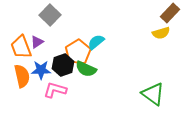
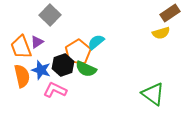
brown rectangle: rotated 12 degrees clockwise
blue star: rotated 18 degrees clockwise
pink L-shape: rotated 10 degrees clockwise
